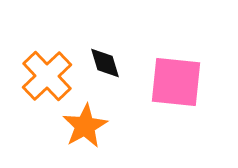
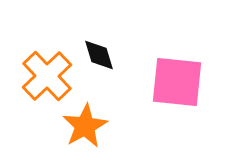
black diamond: moved 6 px left, 8 px up
pink square: moved 1 px right
